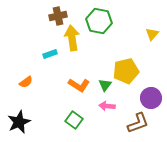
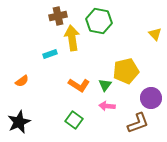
yellow triangle: moved 3 px right; rotated 24 degrees counterclockwise
orange semicircle: moved 4 px left, 1 px up
